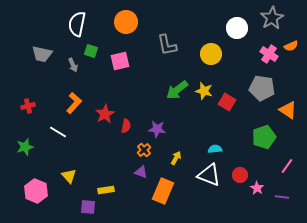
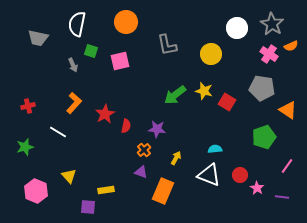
gray star: moved 6 px down; rotated 10 degrees counterclockwise
gray trapezoid: moved 4 px left, 16 px up
green arrow: moved 2 px left, 5 px down
